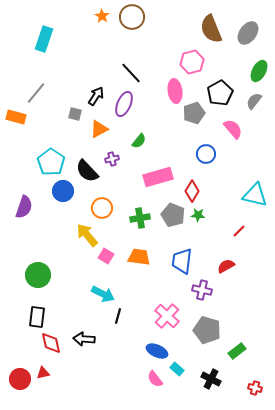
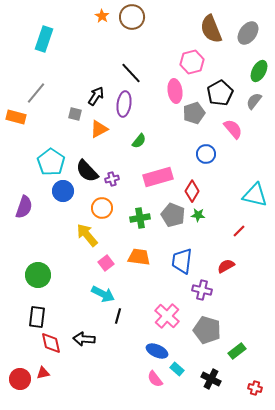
purple ellipse at (124, 104): rotated 15 degrees counterclockwise
purple cross at (112, 159): moved 20 px down
pink square at (106, 256): moved 7 px down; rotated 21 degrees clockwise
